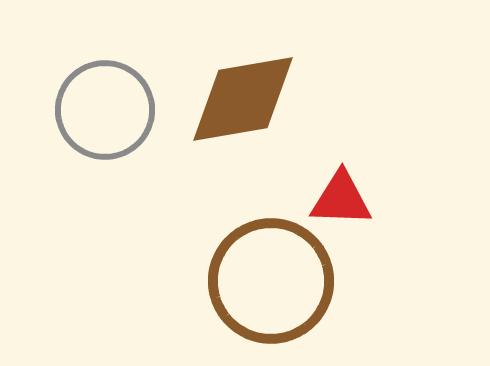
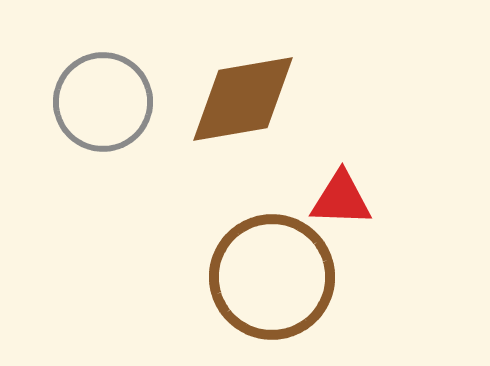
gray circle: moved 2 px left, 8 px up
brown circle: moved 1 px right, 4 px up
